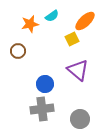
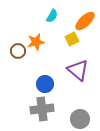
cyan semicircle: rotated 24 degrees counterclockwise
orange star: moved 6 px right, 18 px down
